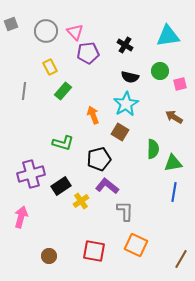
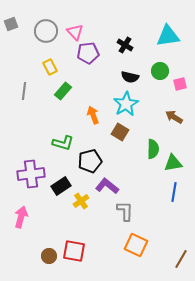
black pentagon: moved 9 px left, 2 px down
purple cross: rotated 8 degrees clockwise
red square: moved 20 px left
